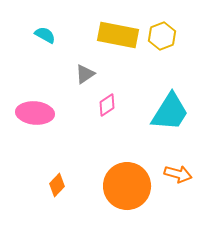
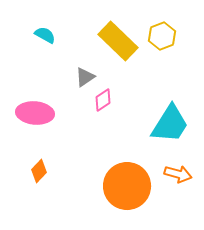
yellow rectangle: moved 6 px down; rotated 33 degrees clockwise
gray triangle: moved 3 px down
pink diamond: moved 4 px left, 5 px up
cyan trapezoid: moved 12 px down
orange diamond: moved 18 px left, 14 px up
